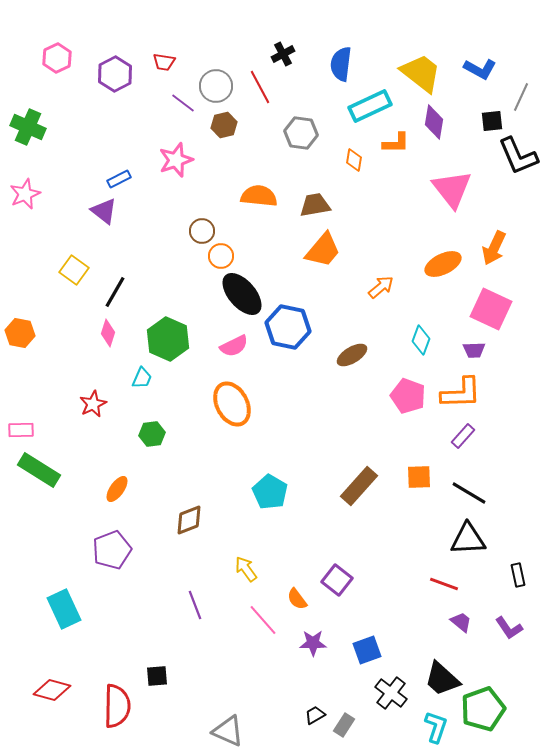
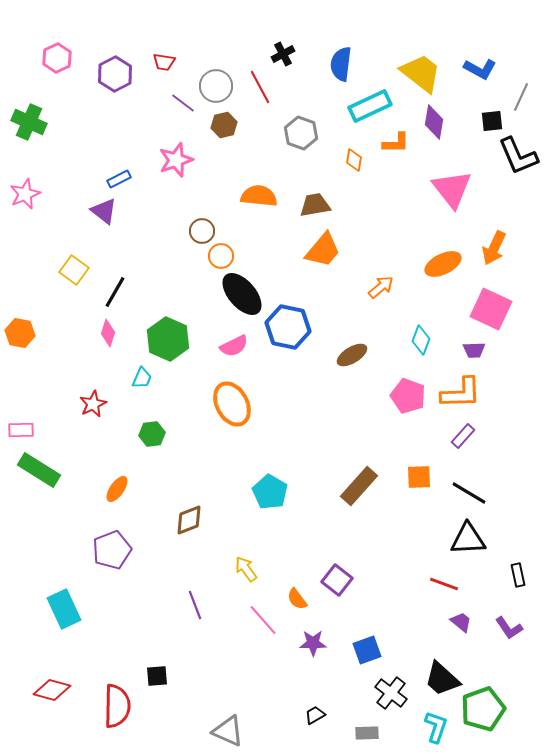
green cross at (28, 127): moved 1 px right, 5 px up
gray hexagon at (301, 133): rotated 12 degrees clockwise
gray rectangle at (344, 725): moved 23 px right, 8 px down; rotated 55 degrees clockwise
